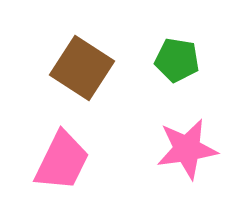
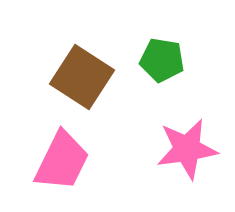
green pentagon: moved 15 px left
brown square: moved 9 px down
